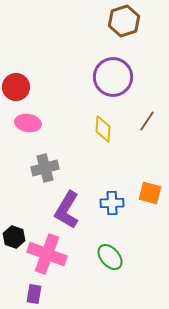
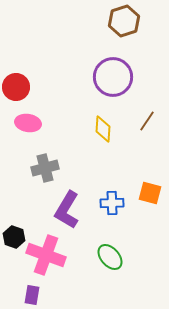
pink cross: moved 1 px left, 1 px down
purple rectangle: moved 2 px left, 1 px down
